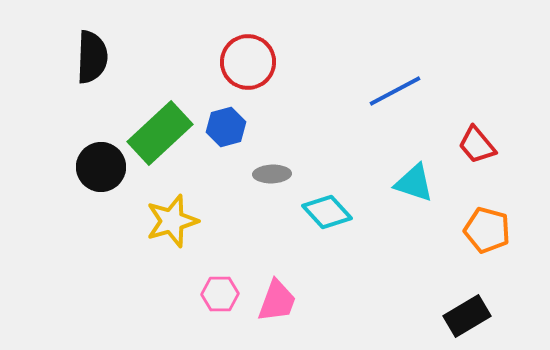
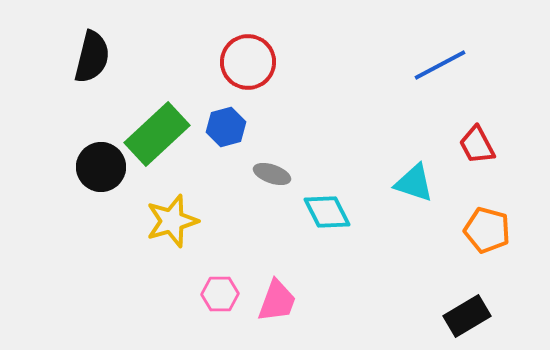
black semicircle: rotated 12 degrees clockwise
blue line: moved 45 px right, 26 px up
green rectangle: moved 3 px left, 1 px down
red trapezoid: rotated 12 degrees clockwise
gray ellipse: rotated 21 degrees clockwise
cyan diamond: rotated 15 degrees clockwise
